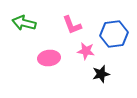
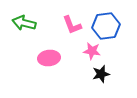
blue hexagon: moved 8 px left, 8 px up
pink star: moved 6 px right
